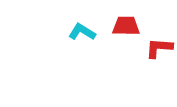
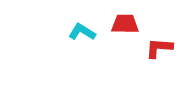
red trapezoid: moved 1 px left, 2 px up
